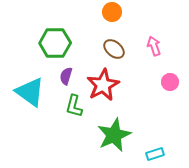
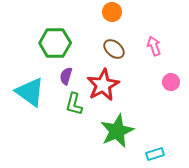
pink circle: moved 1 px right
green L-shape: moved 2 px up
green star: moved 3 px right, 4 px up
